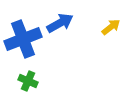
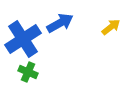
blue cross: rotated 12 degrees counterclockwise
green cross: moved 9 px up
